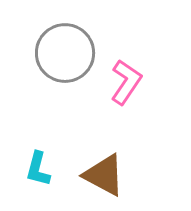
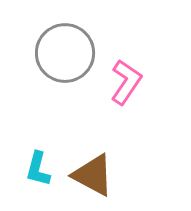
brown triangle: moved 11 px left
